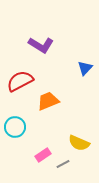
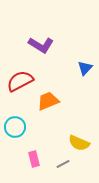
pink rectangle: moved 9 px left, 4 px down; rotated 70 degrees counterclockwise
